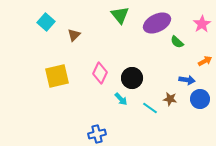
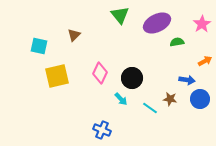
cyan square: moved 7 px left, 24 px down; rotated 30 degrees counterclockwise
green semicircle: rotated 128 degrees clockwise
blue cross: moved 5 px right, 4 px up; rotated 36 degrees clockwise
